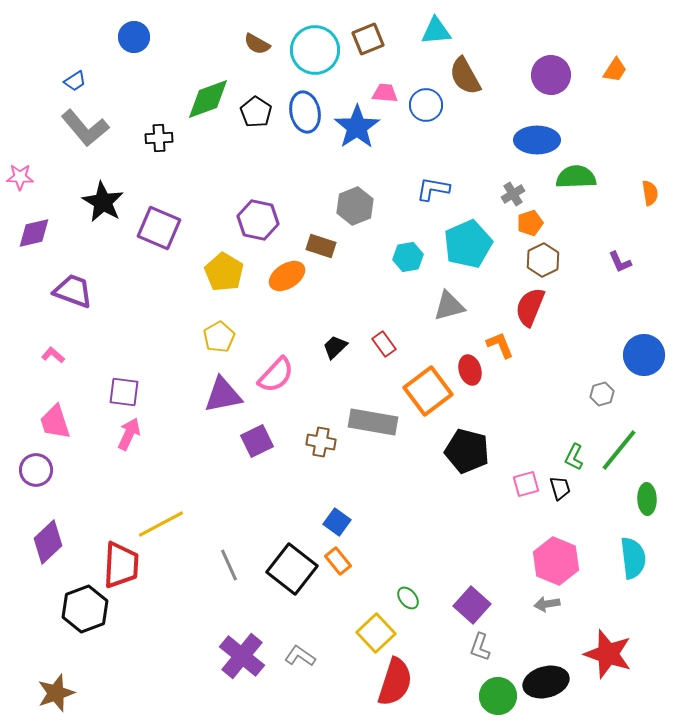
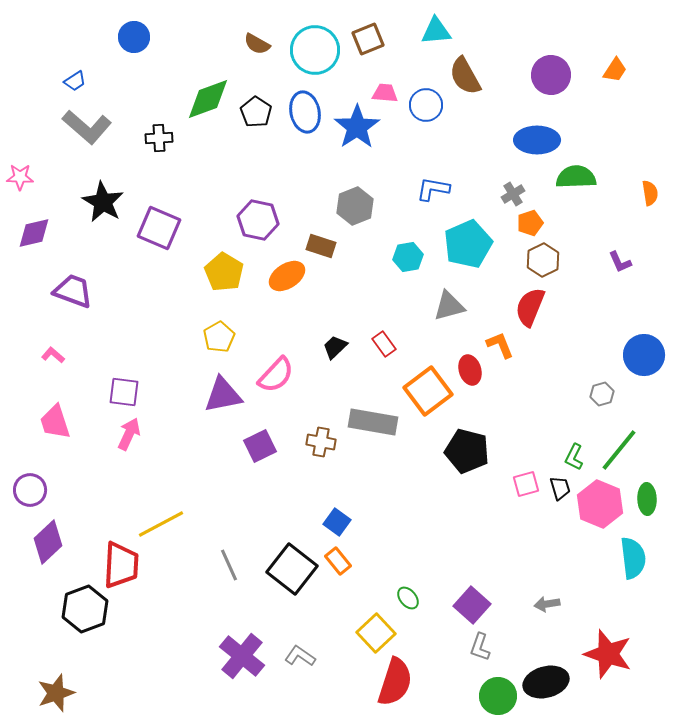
gray L-shape at (85, 128): moved 2 px right, 1 px up; rotated 9 degrees counterclockwise
purple square at (257, 441): moved 3 px right, 5 px down
purple circle at (36, 470): moved 6 px left, 20 px down
pink hexagon at (556, 561): moved 44 px right, 57 px up
